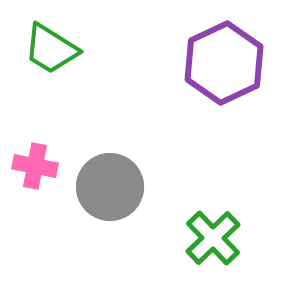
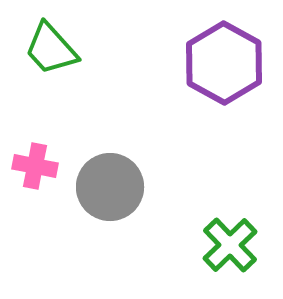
green trapezoid: rotated 16 degrees clockwise
purple hexagon: rotated 6 degrees counterclockwise
green cross: moved 17 px right, 7 px down
